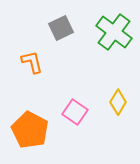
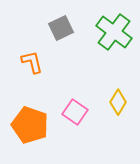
orange pentagon: moved 5 px up; rotated 9 degrees counterclockwise
